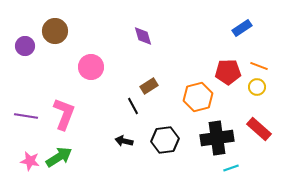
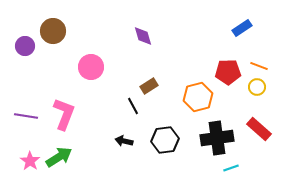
brown circle: moved 2 px left
pink star: rotated 24 degrees clockwise
